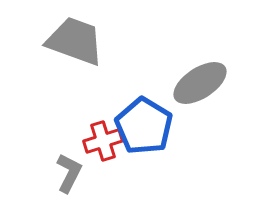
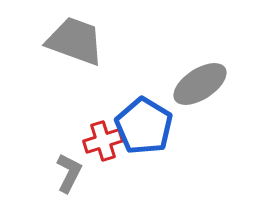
gray ellipse: moved 1 px down
